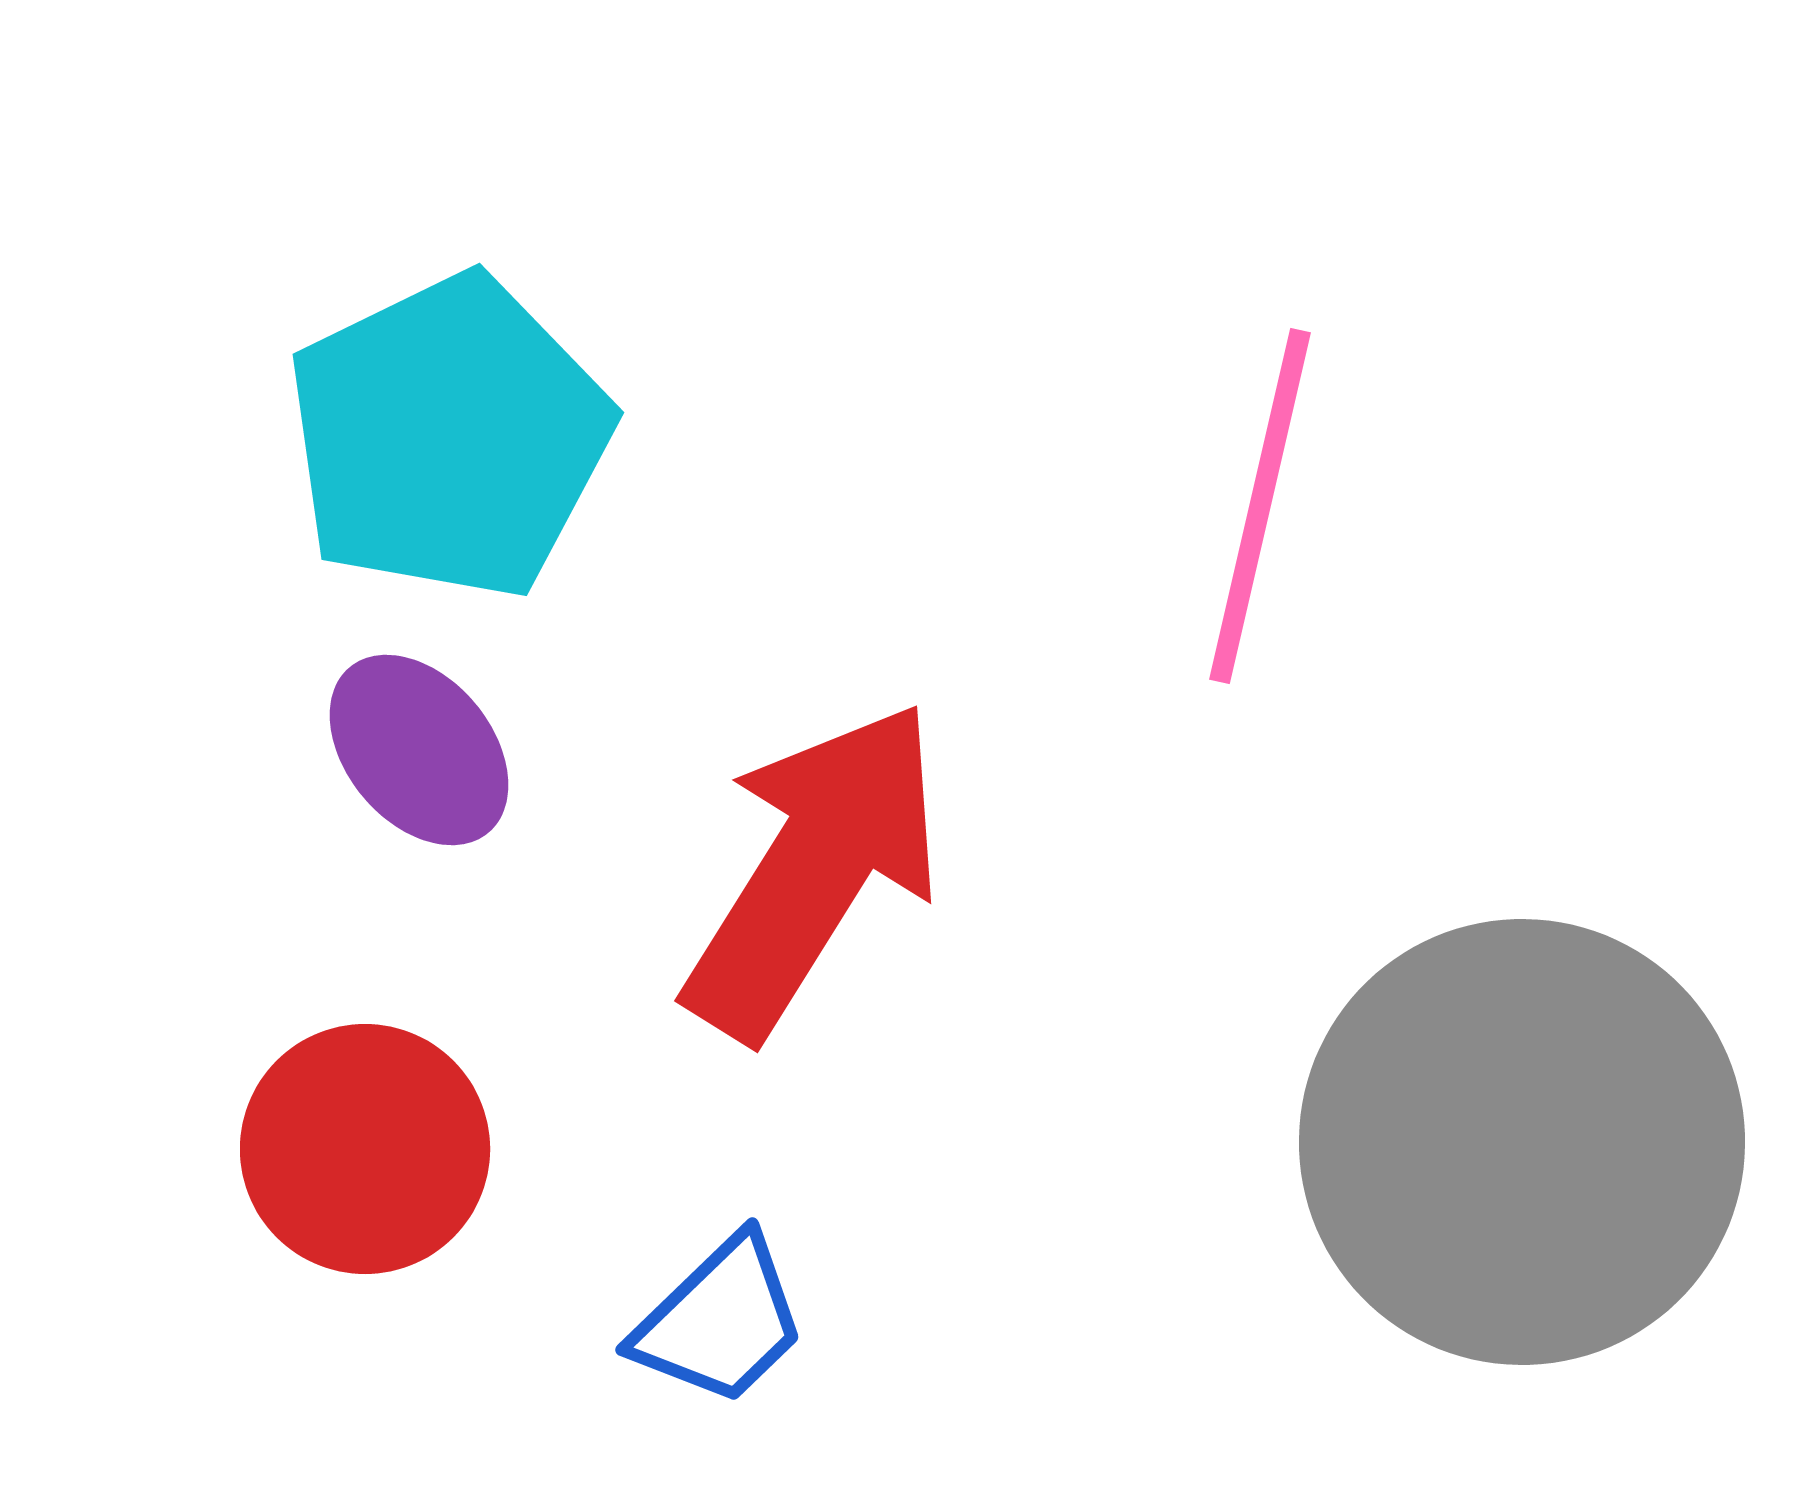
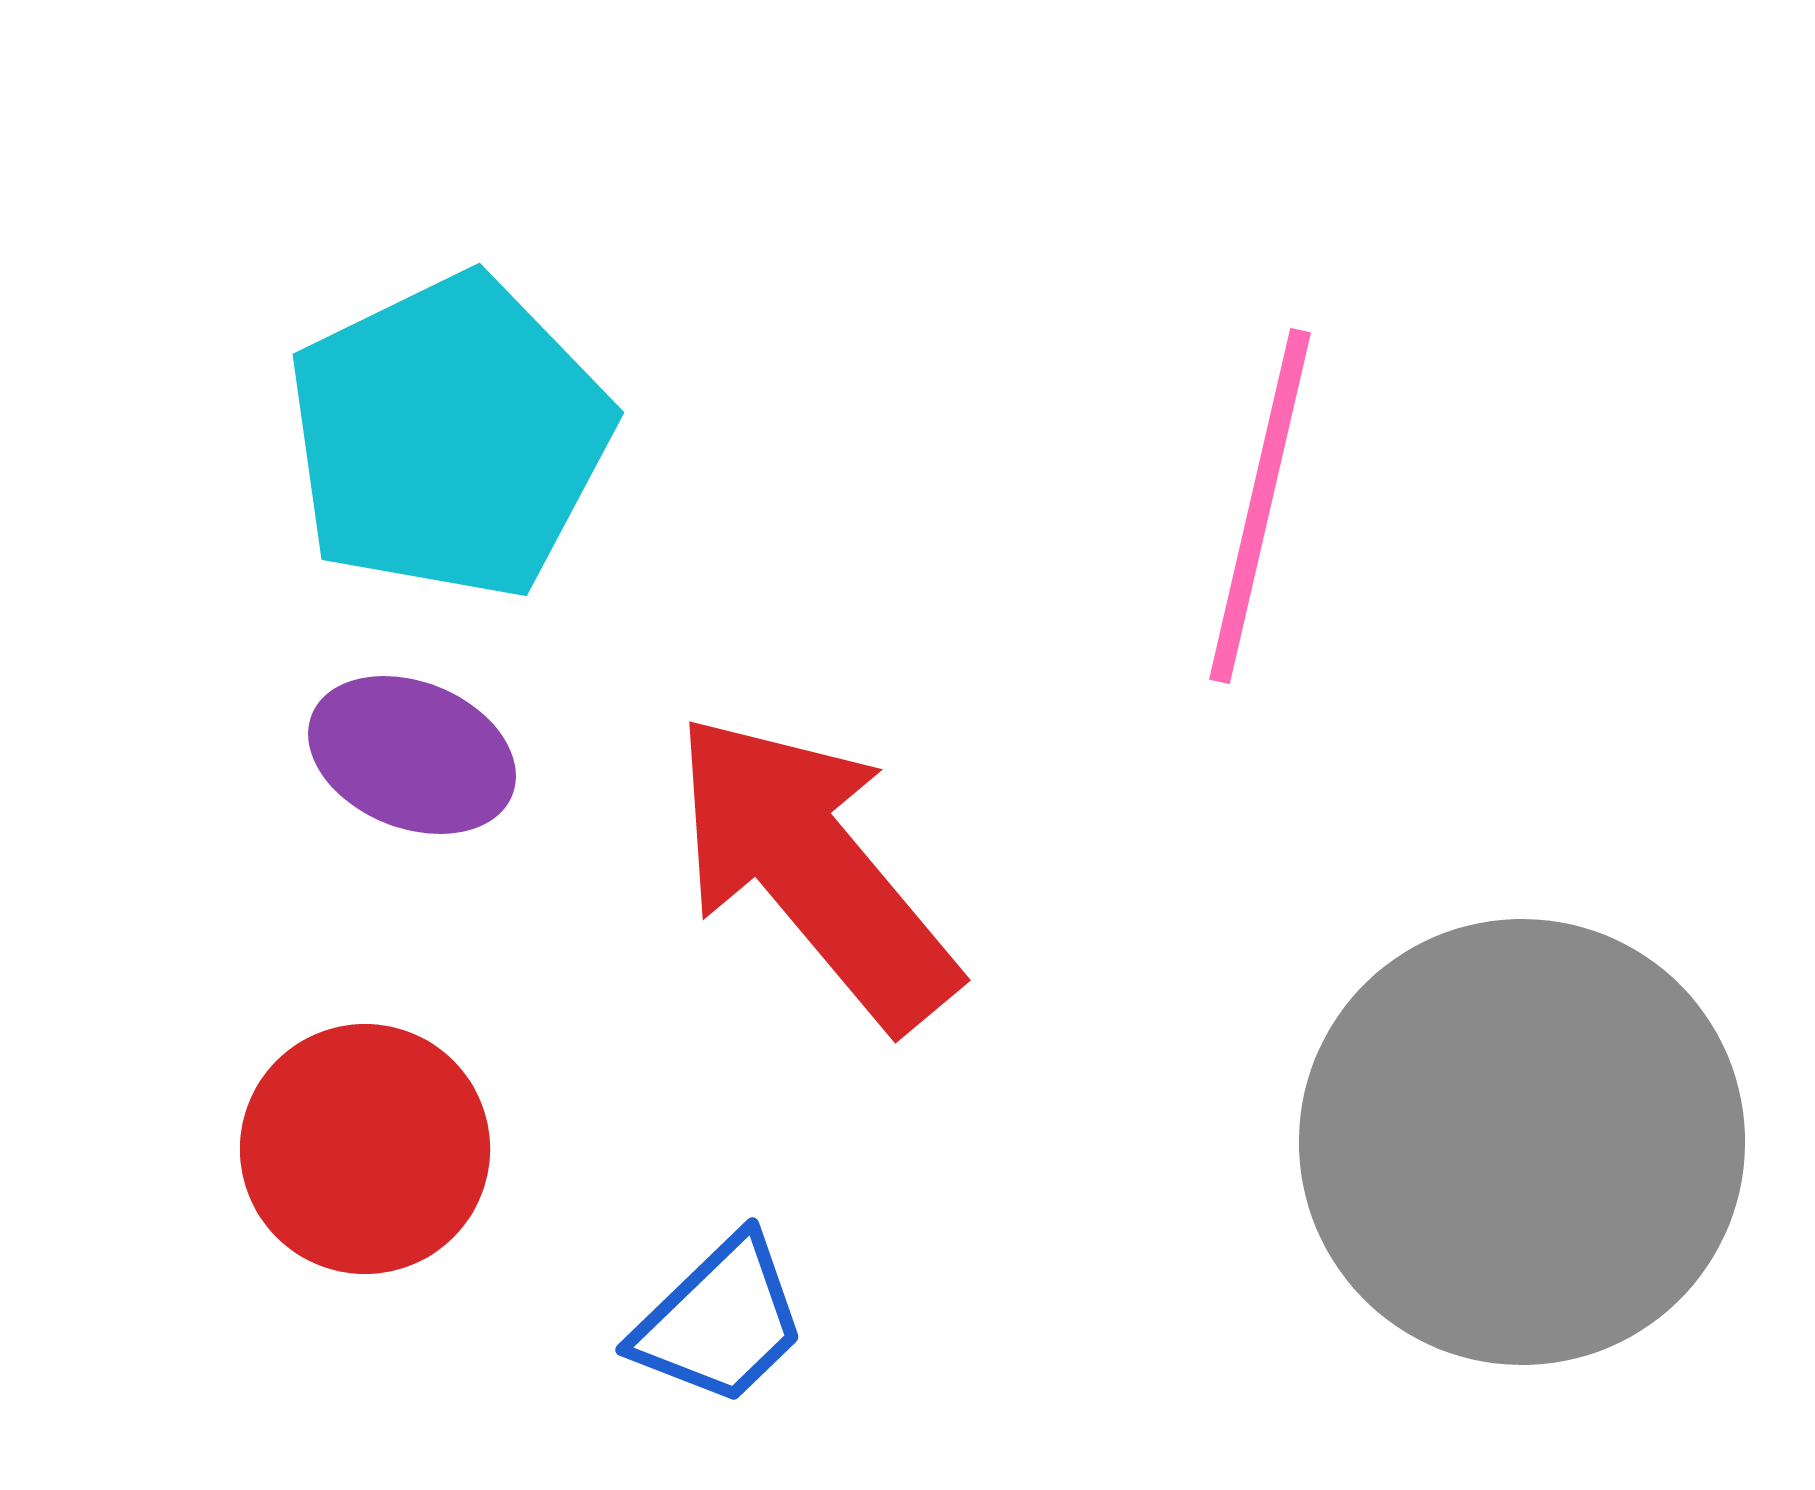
purple ellipse: moved 7 px left, 5 px down; rotated 28 degrees counterclockwise
red arrow: rotated 72 degrees counterclockwise
